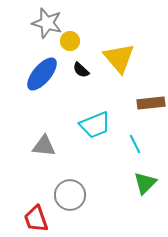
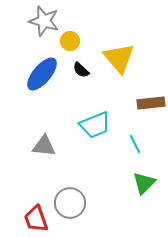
gray star: moved 3 px left, 2 px up
green triangle: moved 1 px left
gray circle: moved 8 px down
